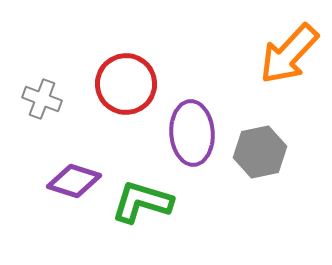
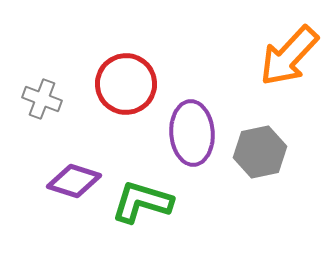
orange arrow: moved 2 px down
